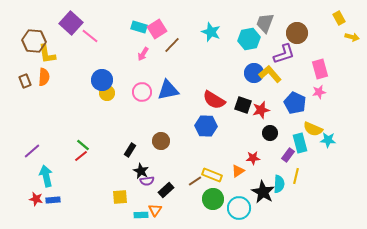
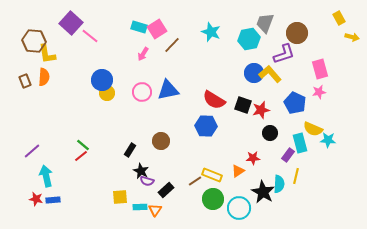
purple semicircle at (147, 181): rotated 24 degrees clockwise
cyan rectangle at (141, 215): moved 1 px left, 8 px up
